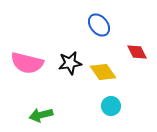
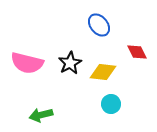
black star: rotated 20 degrees counterclockwise
yellow diamond: rotated 48 degrees counterclockwise
cyan circle: moved 2 px up
